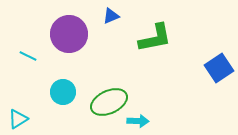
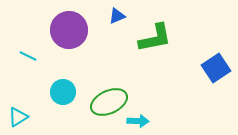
blue triangle: moved 6 px right
purple circle: moved 4 px up
blue square: moved 3 px left
cyan triangle: moved 2 px up
